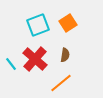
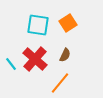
cyan square: rotated 30 degrees clockwise
brown semicircle: rotated 16 degrees clockwise
orange line: moved 1 px left; rotated 10 degrees counterclockwise
